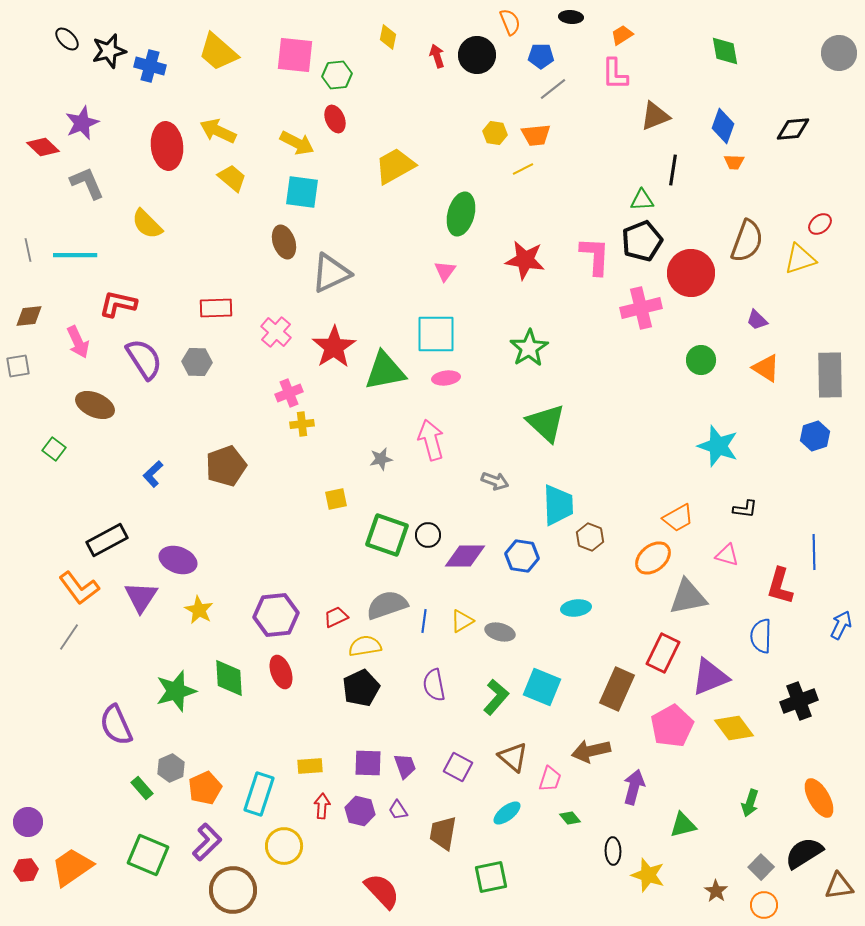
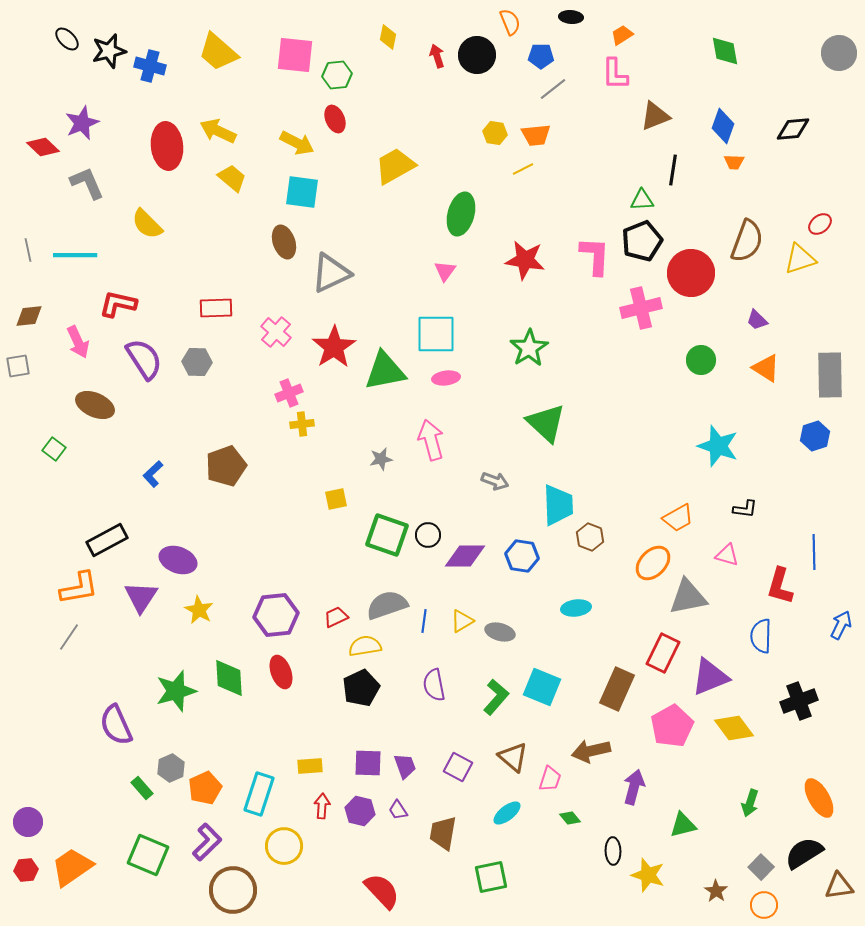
orange ellipse at (653, 558): moved 5 px down; rotated 6 degrees counterclockwise
orange L-shape at (79, 588): rotated 63 degrees counterclockwise
